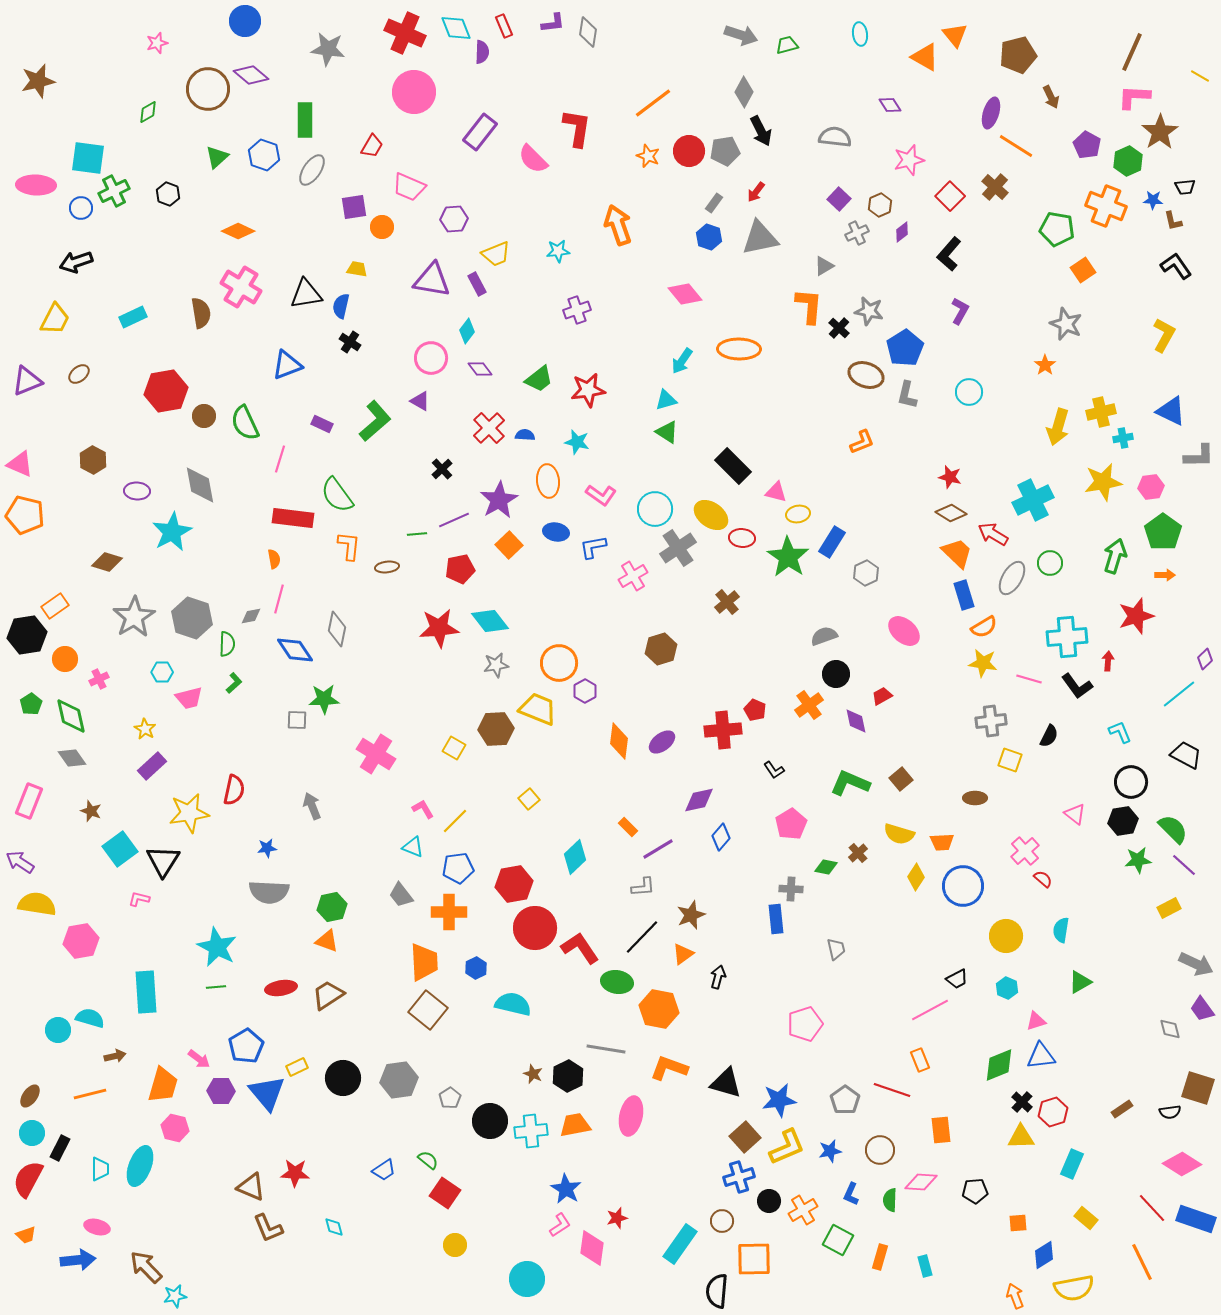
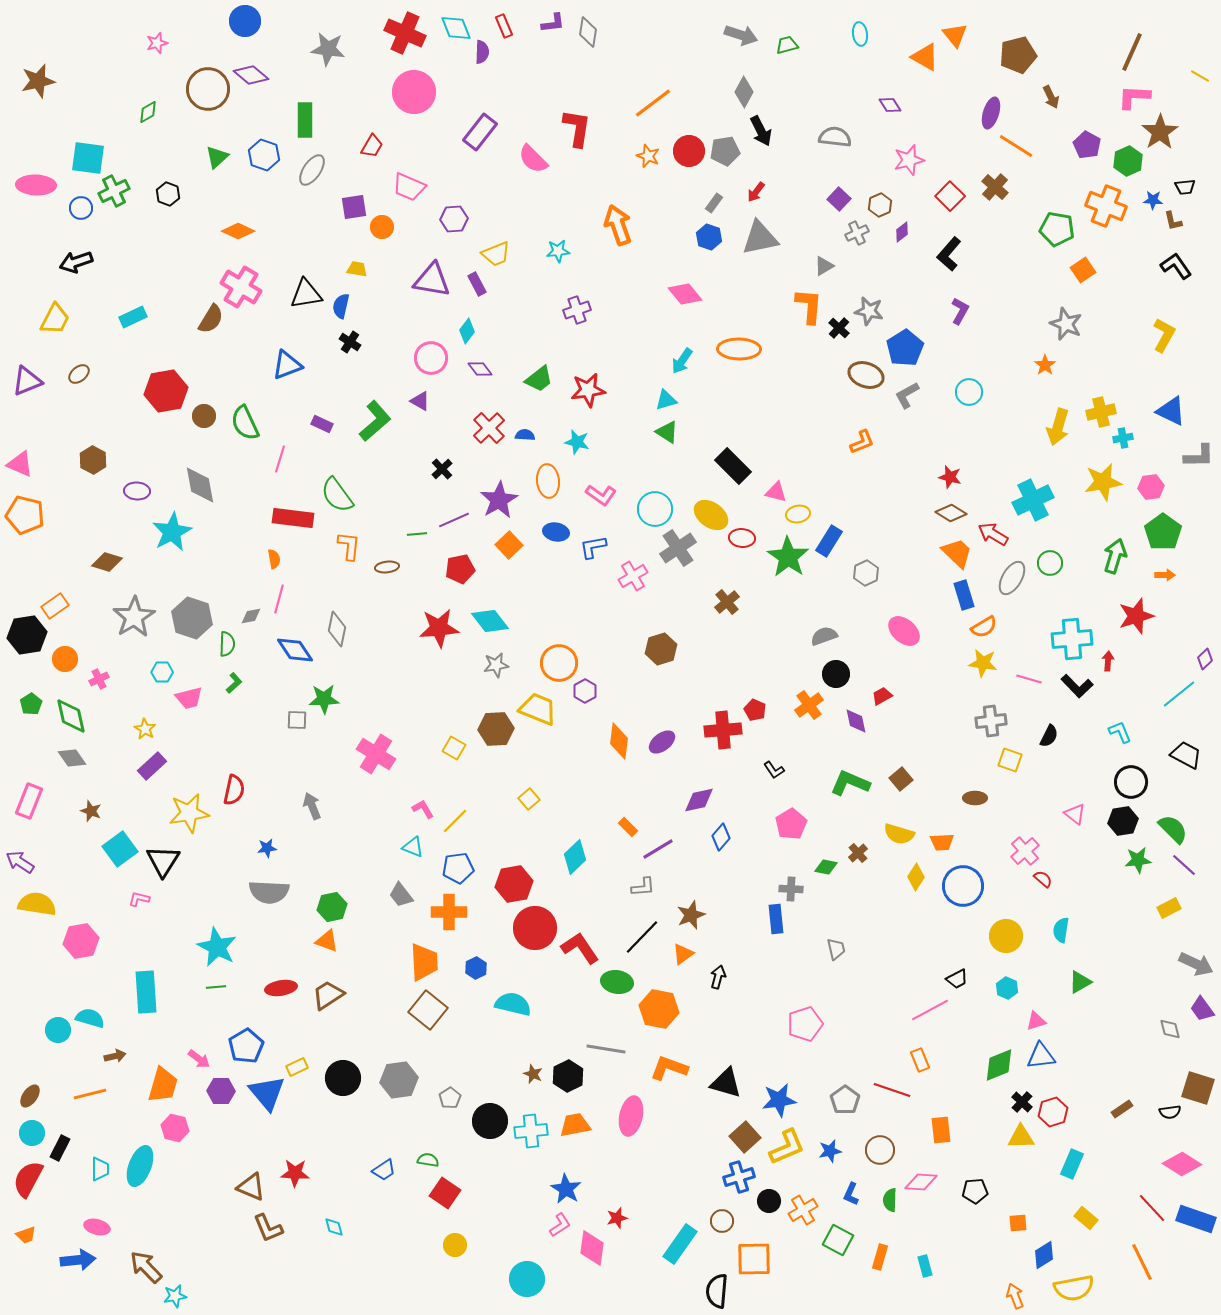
brown semicircle at (201, 313): moved 10 px right, 6 px down; rotated 40 degrees clockwise
gray L-shape at (907, 395): rotated 48 degrees clockwise
blue rectangle at (832, 542): moved 3 px left, 1 px up
cyan cross at (1067, 637): moved 5 px right, 2 px down
black L-shape at (1077, 686): rotated 8 degrees counterclockwise
green semicircle at (428, 1160): rotated 30 degrees counterclockwise
